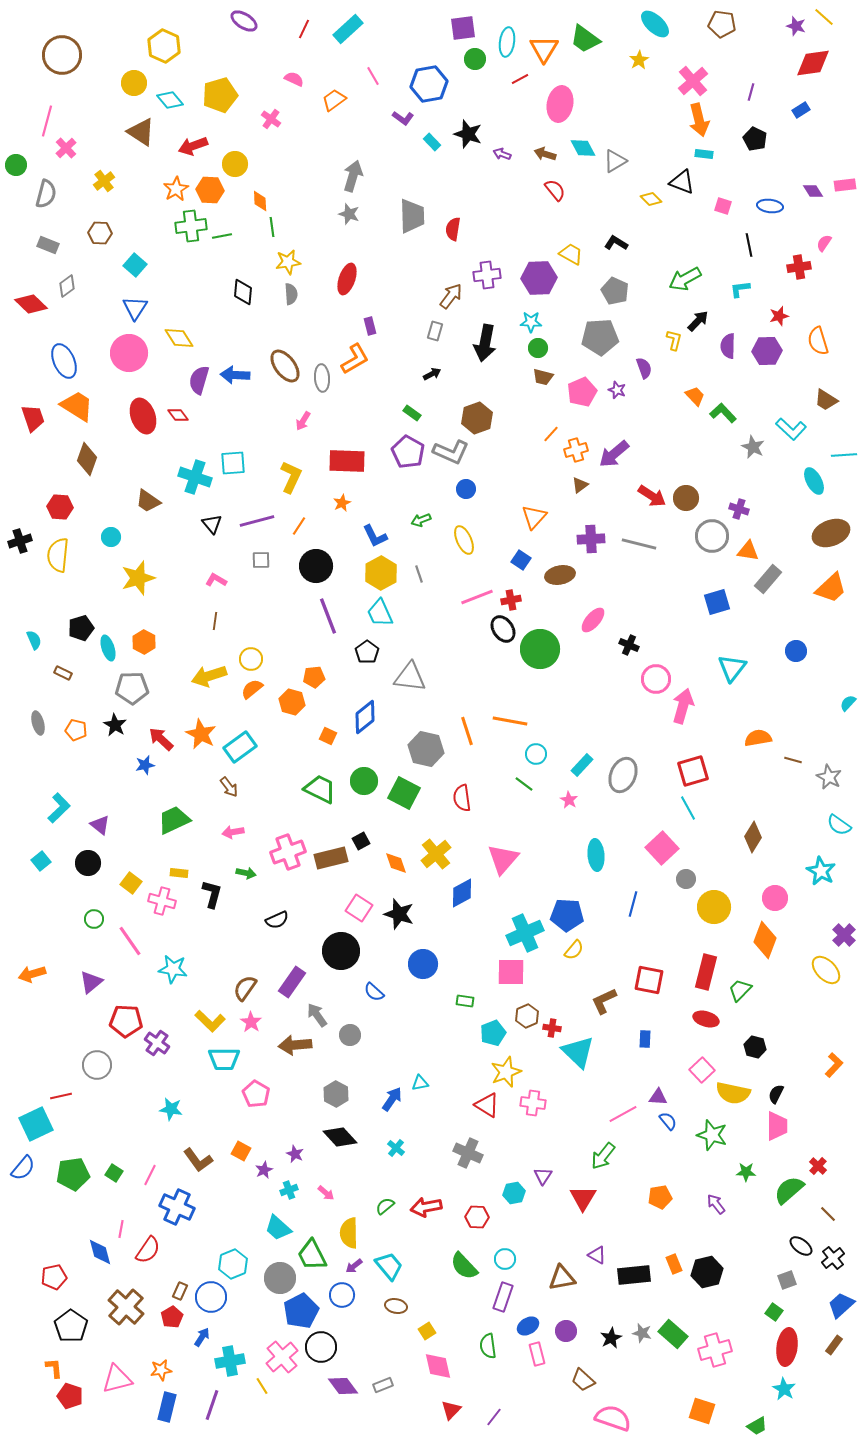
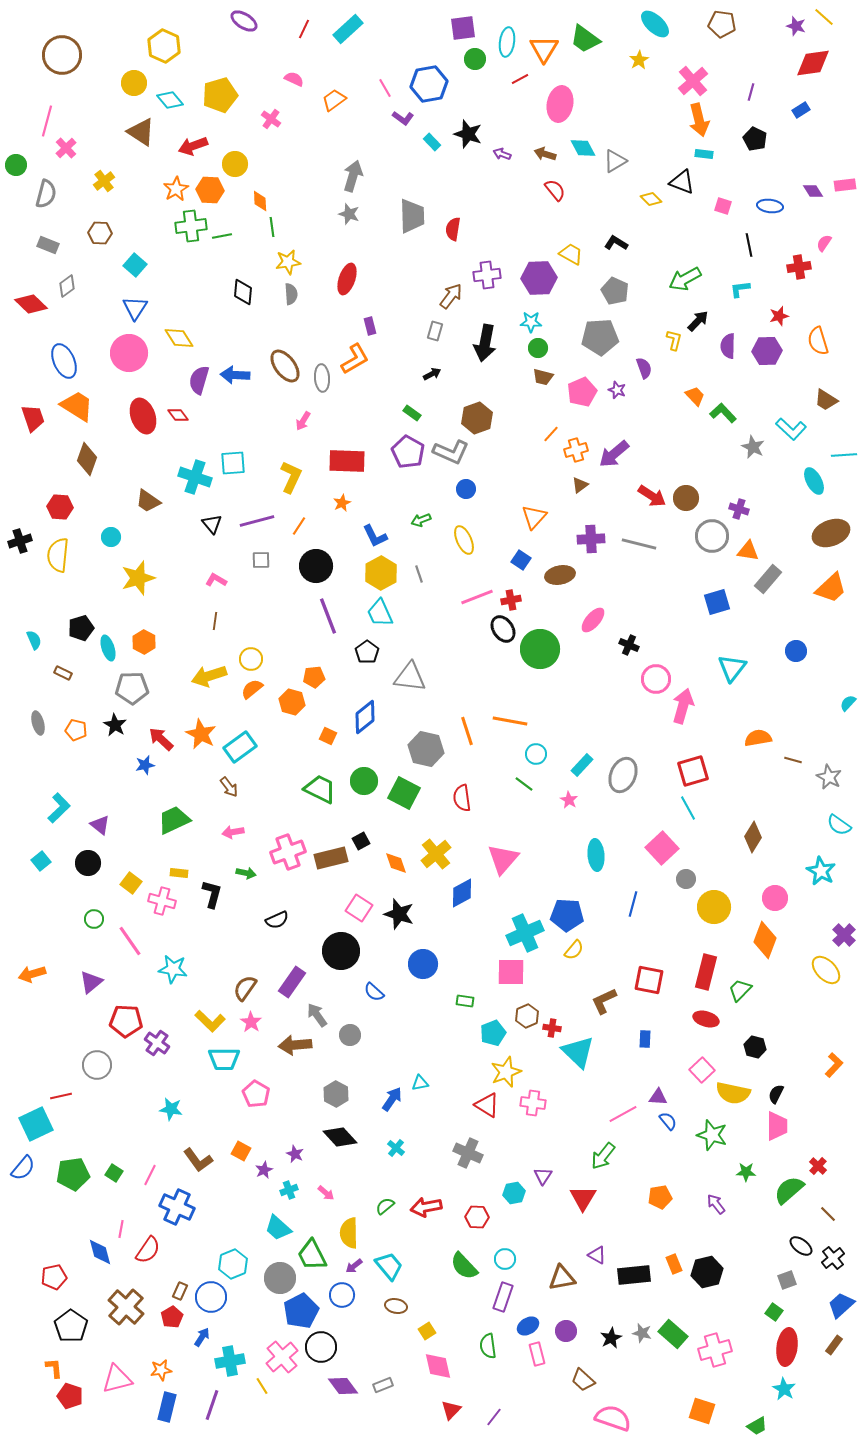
pink line at (373, 76): moved 12 px right, 12 px down
